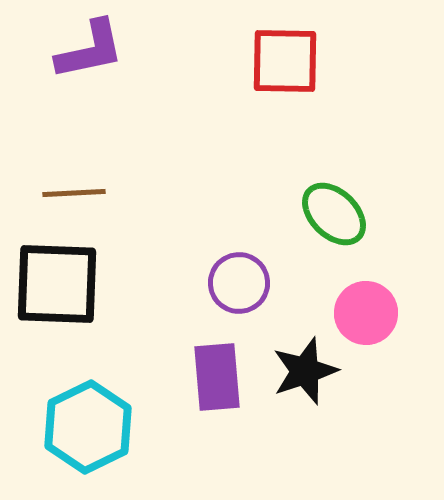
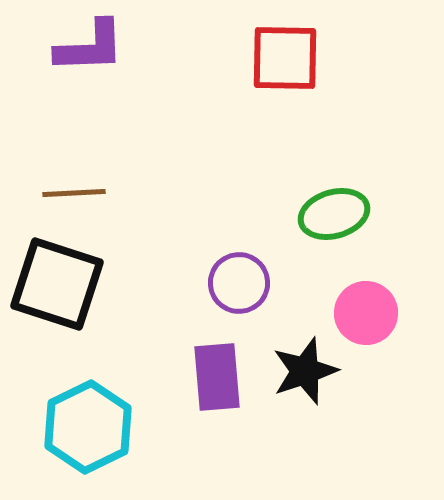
purple L-shape: moved 3 px up; rotated 10 degrees clockwise
red square: moved 3 px up
green ellipse: rotated 60 degrees counterclockwise
black square: rotated 16 degrees clockwise
